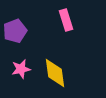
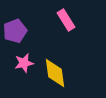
pink rectangle: rotated 15 degrees counterclockwise
pink star: moved 3 px right, 6 px up
